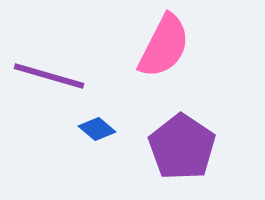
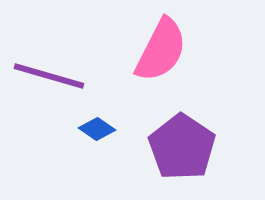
pink semicircle: moved 3 px left, 4 px down
blue diamond: rotated 6 degrees counterclockwise
